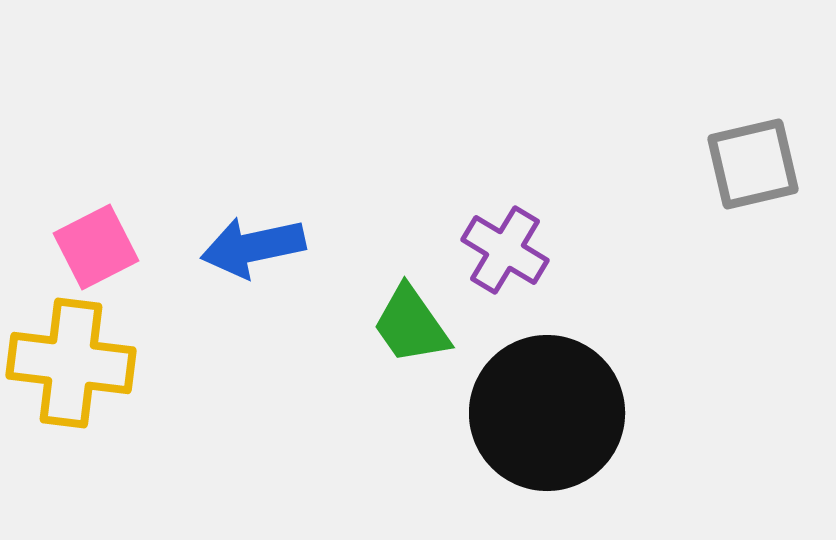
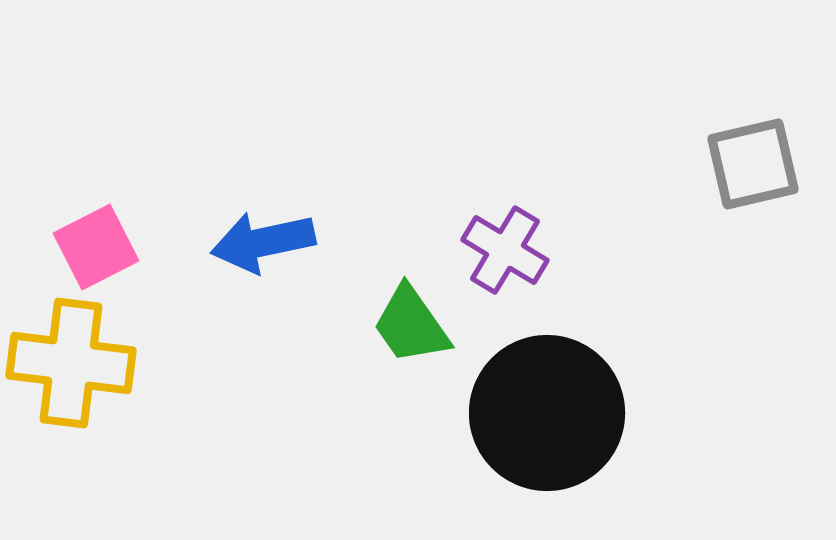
blue arrow: moved 10 px right, 5 px up
